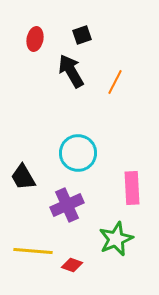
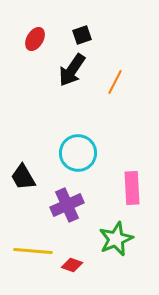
red ellipse: rotated 20 degrees clockwise
black arrow: moved 1 px right, 1 px up; rotated 116 degrees counterclockwise
